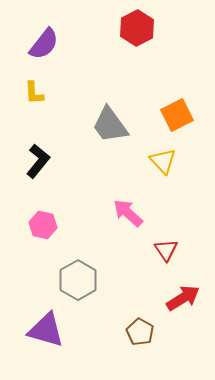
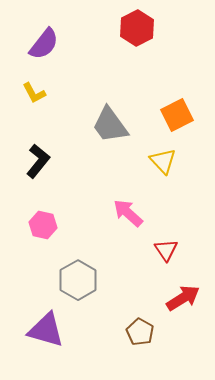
yellow L-shape: rotated 25 degrees counterclockwise
